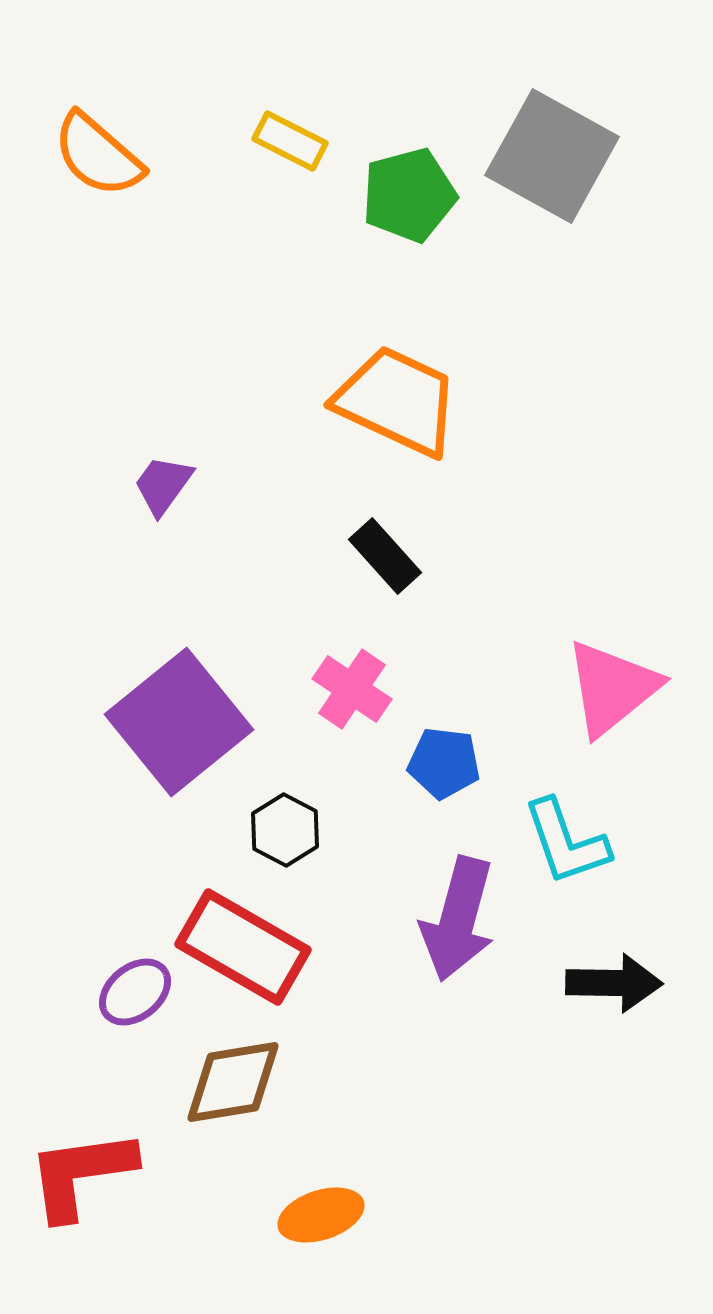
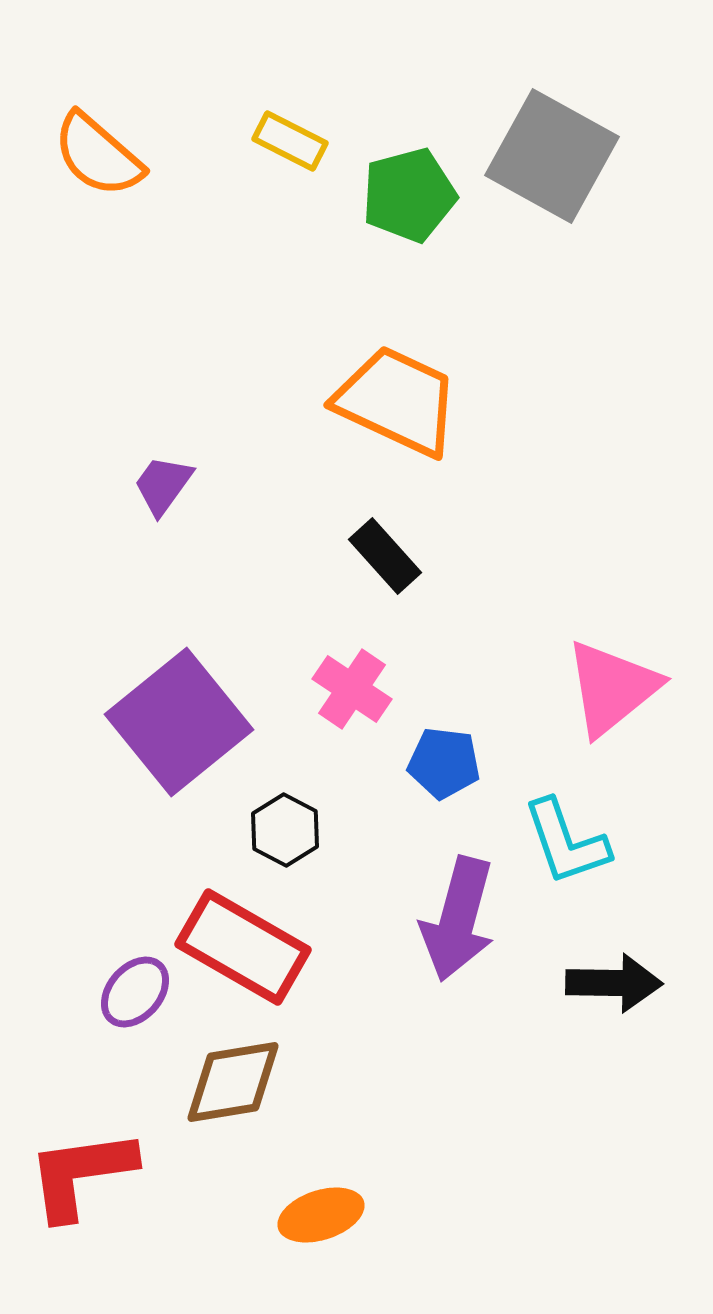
purple ellipse: rotated 10 degrees counterclockwise
